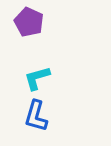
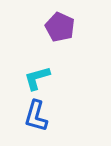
purple pentagon: moved 31 px right, 5 px down
